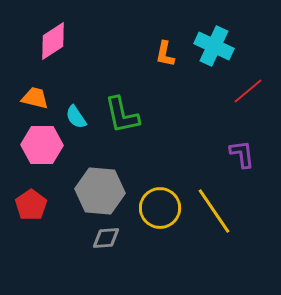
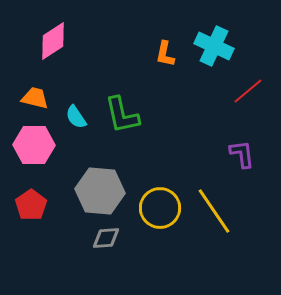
pink hexagon: moved 8 px left
